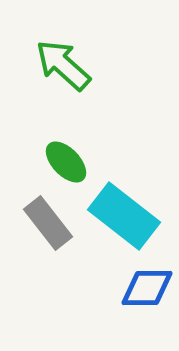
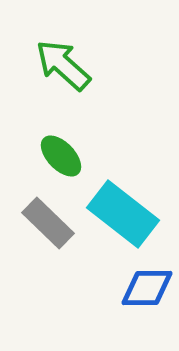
green ellipse: moved 5 px left, 6 px up
cyan rectangle: moved 1 px left, 2 px up
gray rectangle: rotated 8 degrees counterclockwise
